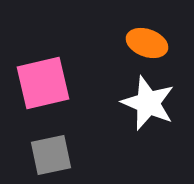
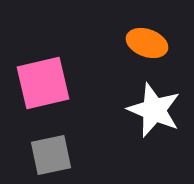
white star: moved 6 px right, 7 px down
